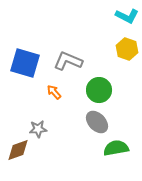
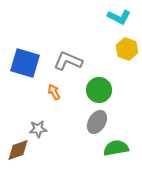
cyan L-shape: moved 8 px left, 1 px down
orange arrow: rotated 14 degrees clockwise
gray ellipse: rotated 75 degrees clockwise
